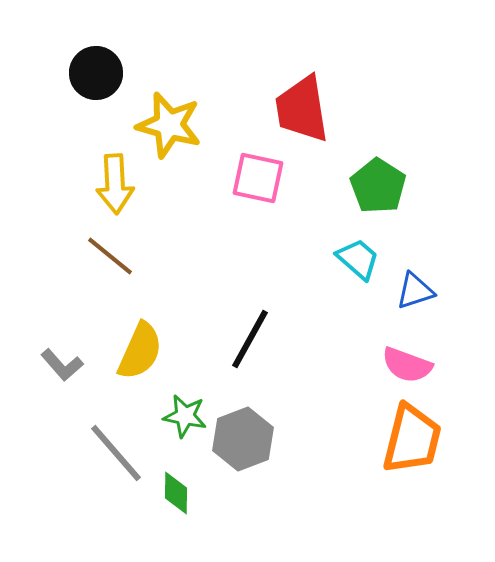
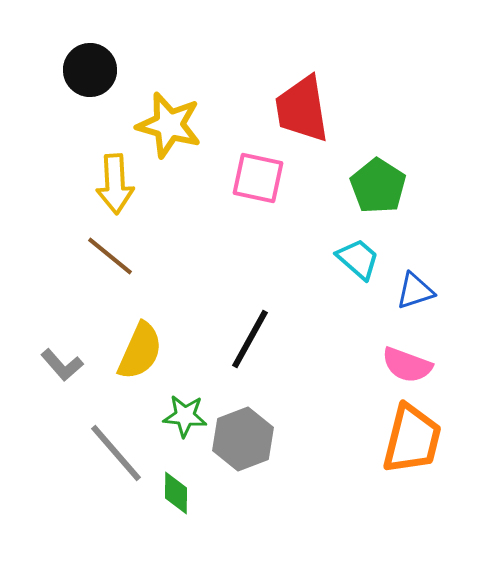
black circle: moved 6 px left, 3 px up
green star: rotated 6 degrees counterclockwise
